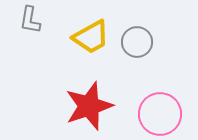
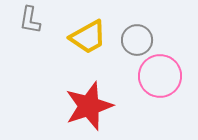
yellow trapezoid: moved 3 px left
gray circle: moved 2 px up
pink circle: moved 38 px up
